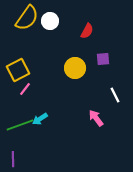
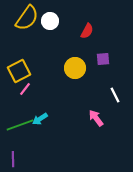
yellow square: moved 1 px right, 1 px down
